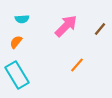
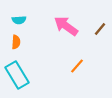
cyan semicircle: moved 3 px left, 1 px down
pink arrow: rotated 100 degrees counterclockwise
orange semicircle: rotated 144 degrees clockwise
orange line: moved 1 px down
